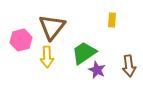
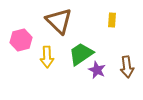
brown triangle: moved 7 px right, 6 px up; rotated 24 degrees counterclockwise
green trapezoid: moved 3 px left, 1 px down
brown arrow: moved 2 px left, 1 px down
